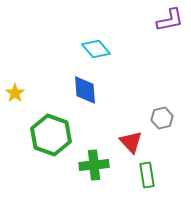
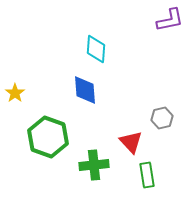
cyan diamond: rotated 44 degrees clockwise
green hexagon: moved 3 px left, 2 px down
